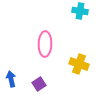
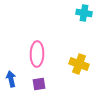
cyan cross: moved 4 px right, 2 px down
pink ellipse: moved 8 px left, 10 px down
purple square: rotated 24 degrees clockwise
